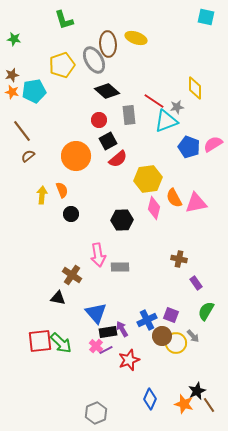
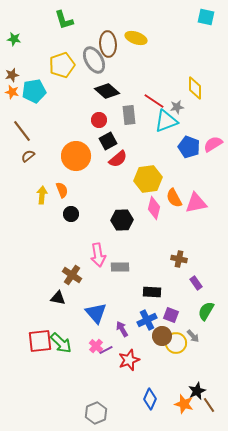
black rectangle at (108, 332): moved 44 px right, 40 px up; rotated 12 degrees clockwise
